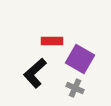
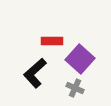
purple square: rotated 12 degrees clockwise
